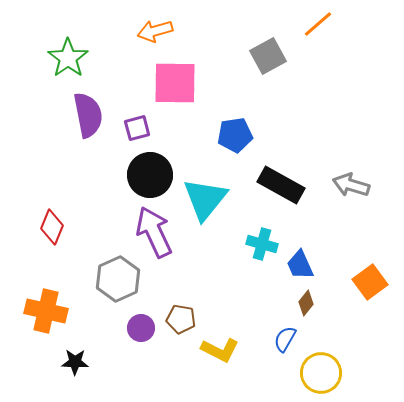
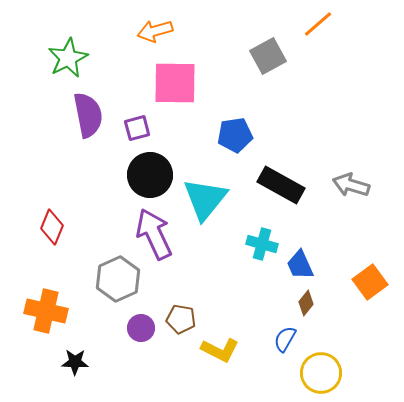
green star: rotated 9 degrees clockwise
purple arrow: moved 2 px down
